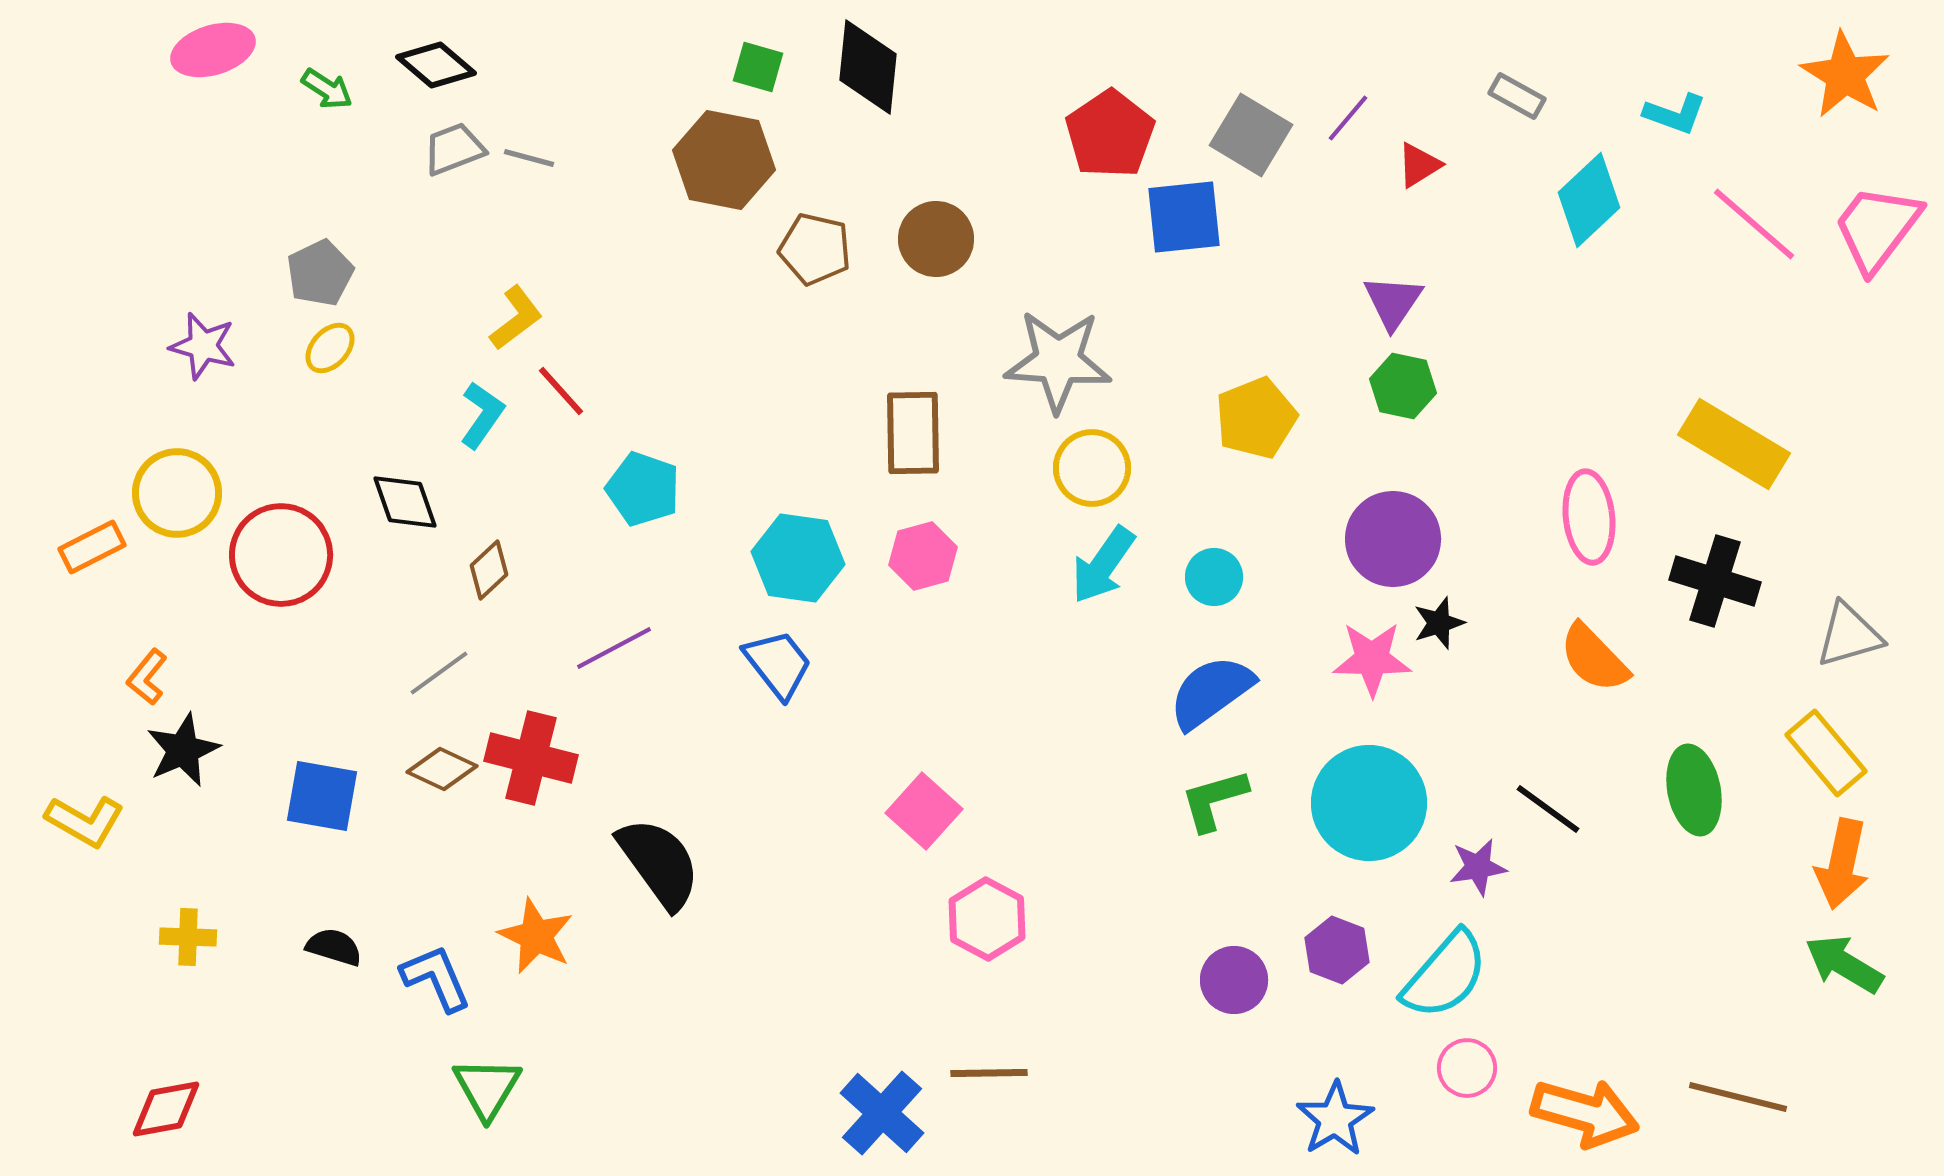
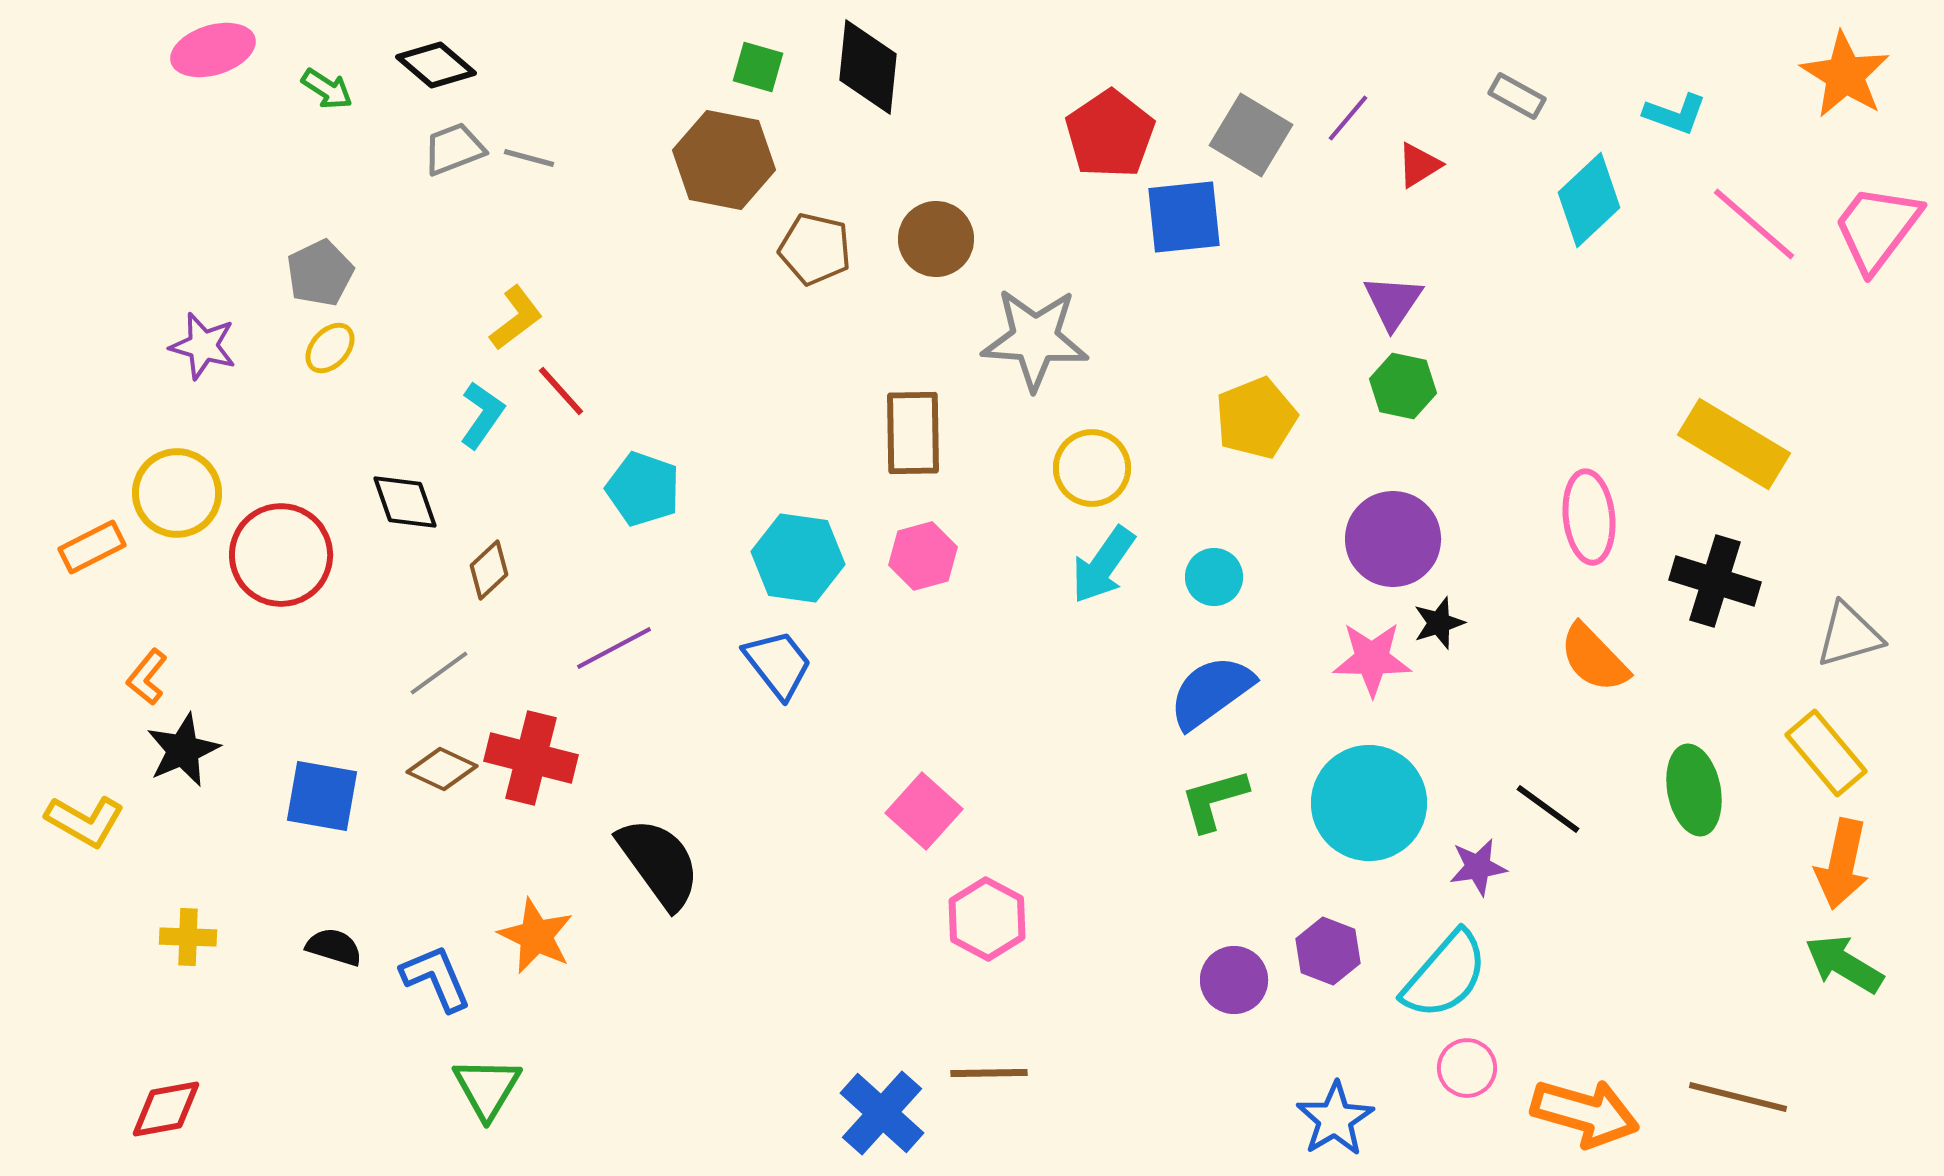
gray star at (1058, 361): moved 23 px left, 22 px up
purple hexagon at (1337, 950): moved 9 px left, 1 px down
